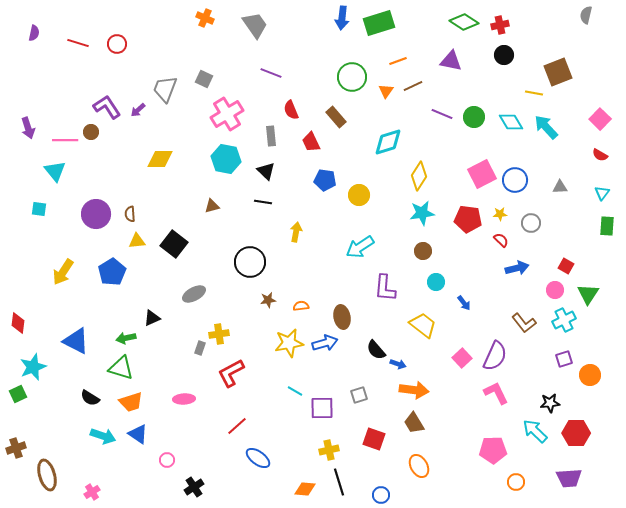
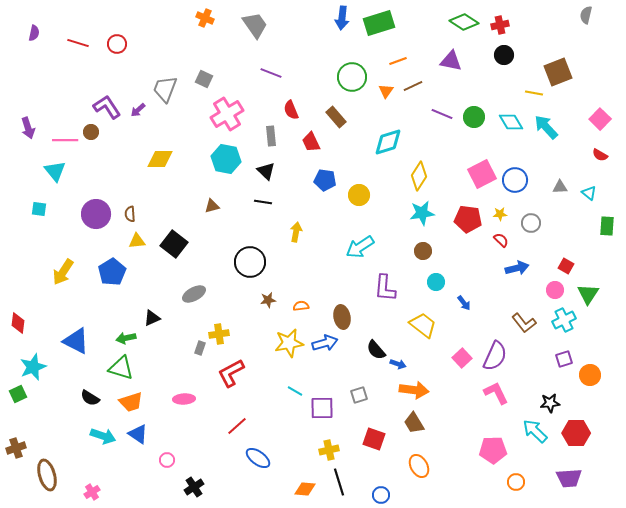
cyan triangle at (602, 193): moved 13 px left; rotated 28 degrees counterclockwise
